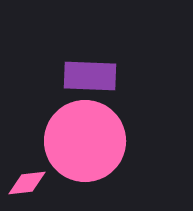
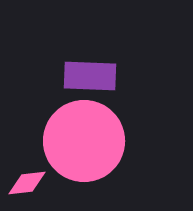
pink circle: moved 1 px left
